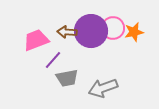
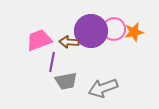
pink circle: moved 1 px right, 1 px down
brown arrow: moved 2 px right, 10 px down
pink trapezoid: moved 3 px right
purple line: moved 1 px left, 2 px down; rotated 30 degrees counterclockwise
gray trapezoid: moved 1 px left, 3 px down
